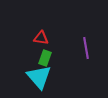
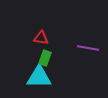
purple line: moved 2 px right; rotated 70 degrees counterclockwise
cyan triangle: rotated 48 degrees counterclockwise
